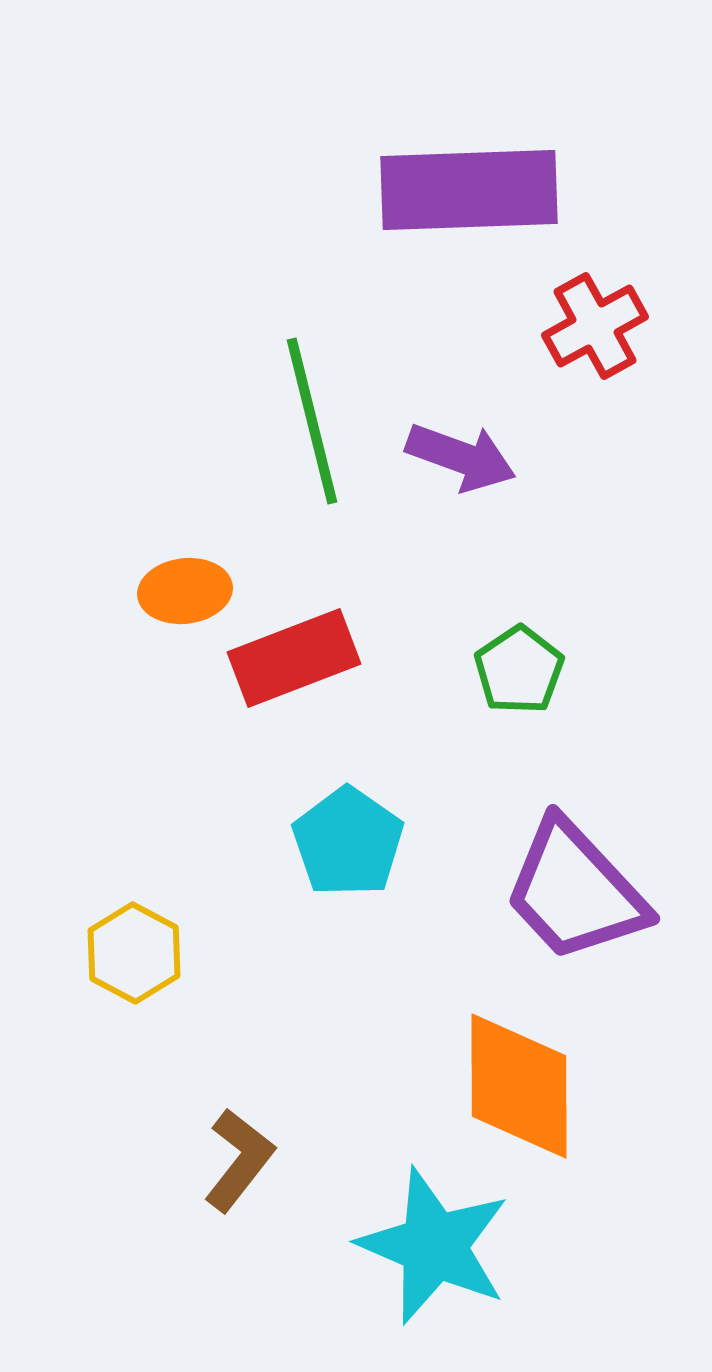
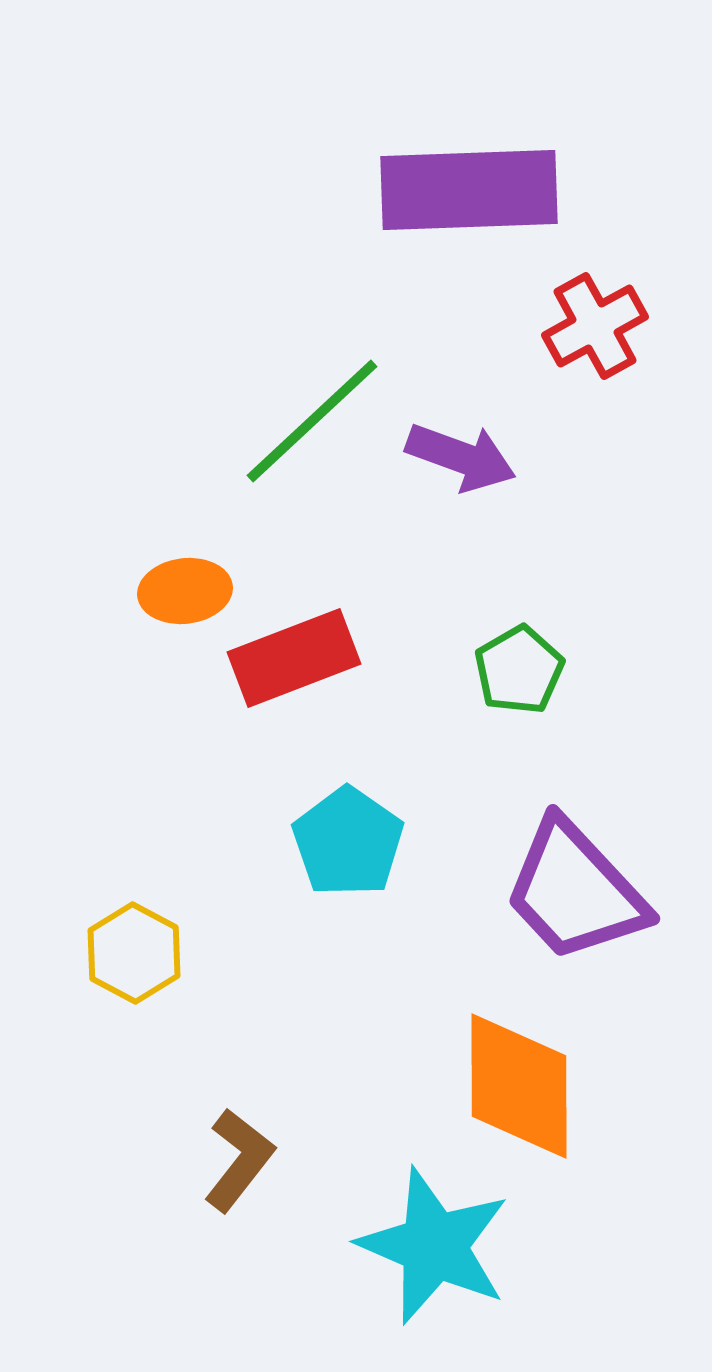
green line: rotated 61 degrees clockwise
green pentagon: rotated 4 degrees clockwise
